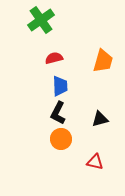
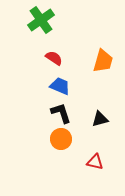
red semicircle: rotated 48 degrees clockwise
blue trapezoid: rotated 65 degrees counterclockwise
black L-shape: moved 3 px right; rotated 135 degrees clockwise
